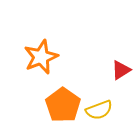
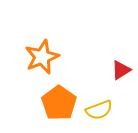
orange star: moved 1 px right
orange pentagon: moved 4 px left, 2 px up
